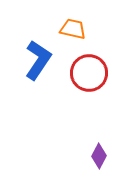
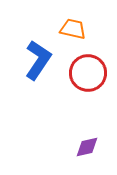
red circle: moved 1 px left
purple diamond: moved 12 px left, 9 px up; rotated 50 degrees clockwise
